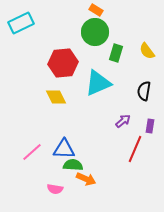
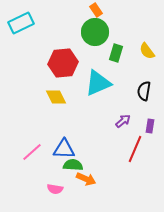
orange rectangle: rotated 24 degrees clockwise
